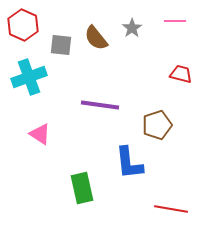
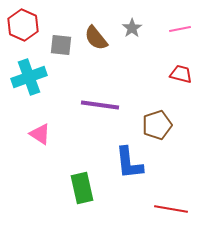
pink line: moved 5 px right, 8 px down; rotated 10 degrees counterclockwise
